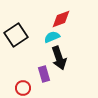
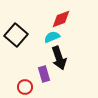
black square: rotated 15 degrees counterclockwise
red circle: moved 2 px right, 1 px up
